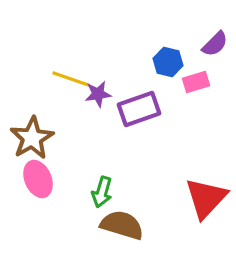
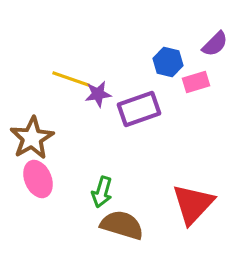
red triangle: moved 13 px left, 6 px down
